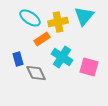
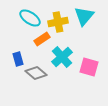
cyan cross: rotated 15 degrees clockwise
gray diamond: rotated 25 degrees counterclockwise
